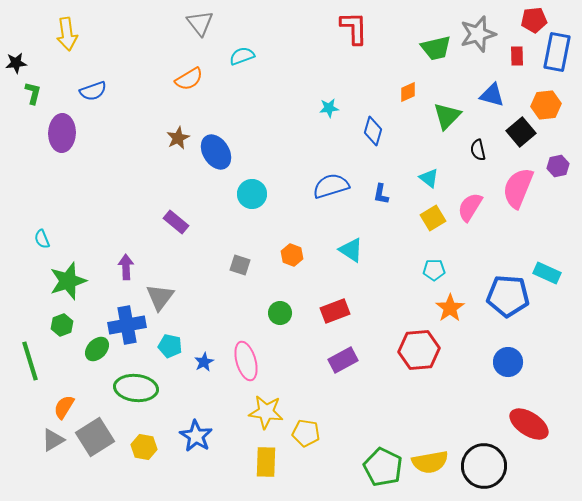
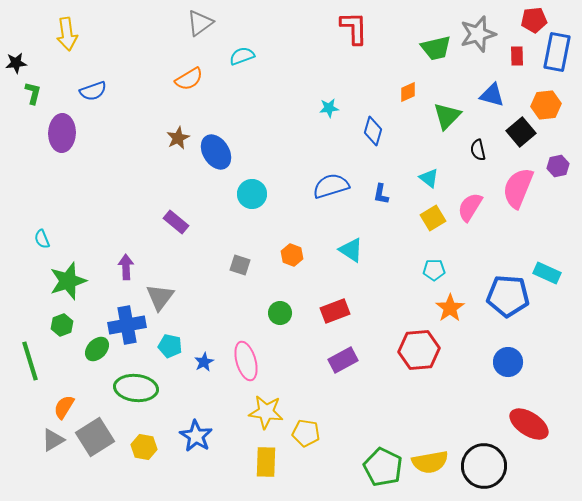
gray triangle at (200, 23): rotated 32 degrees clockwise
